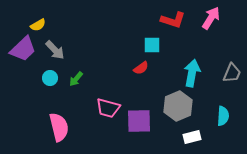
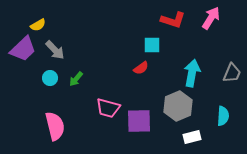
pink semicircle: moved 4 px left, 1 px up
